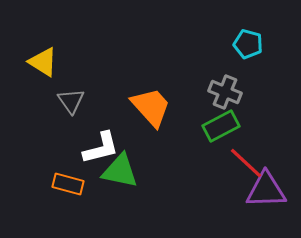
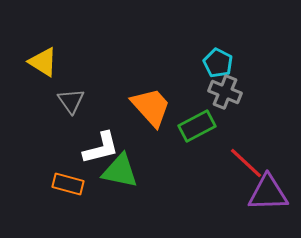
cyan pentagon: moved 30 px left, 19 px down; rotated 12 degrees clockwise
green rectangle: moved 24 px left
purple triangle: moved 2 px right, 3 px down
